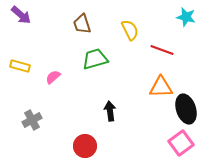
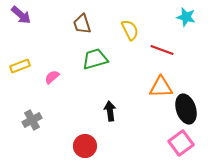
yellow rectangle: rotated 36 degrees counterclockwise
pink semicircle: moved 1 px left
